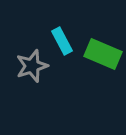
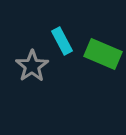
gray star: rotated 16 degrees counterclockwise
